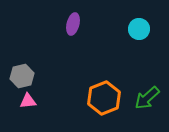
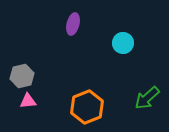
cyan circle: moved 16 px left, 14 px down
orange hexagon: moved 17 px left, 9 px down
